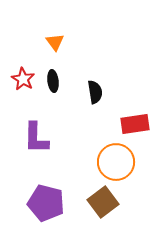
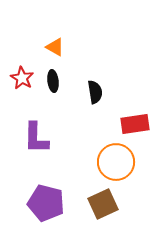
orange triangle: moved 5 px down; rotated 24 degrees counterclockwise
red star: moved 1 px left, 1 px up
brown square: moved 2 px down; rotated 12 degrees clockwise
